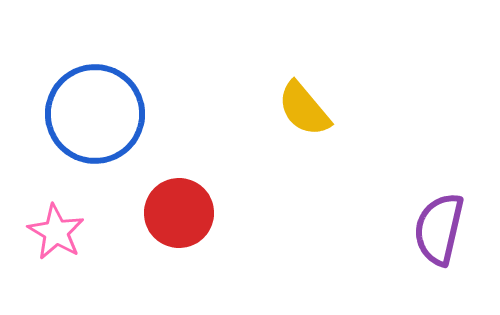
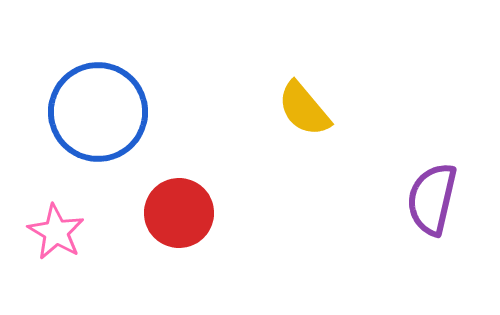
blue circle: moved 3 px right, 2 px up
purple semicircle: moved 7 px left, 30 px up
